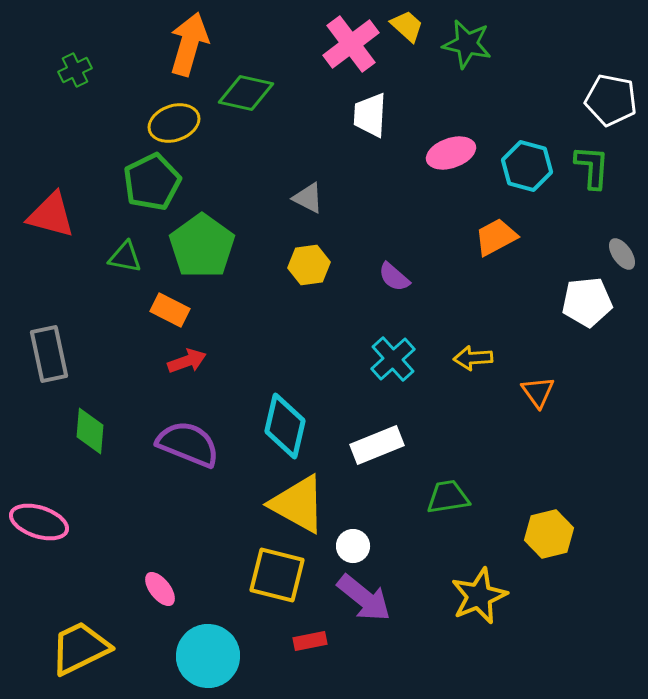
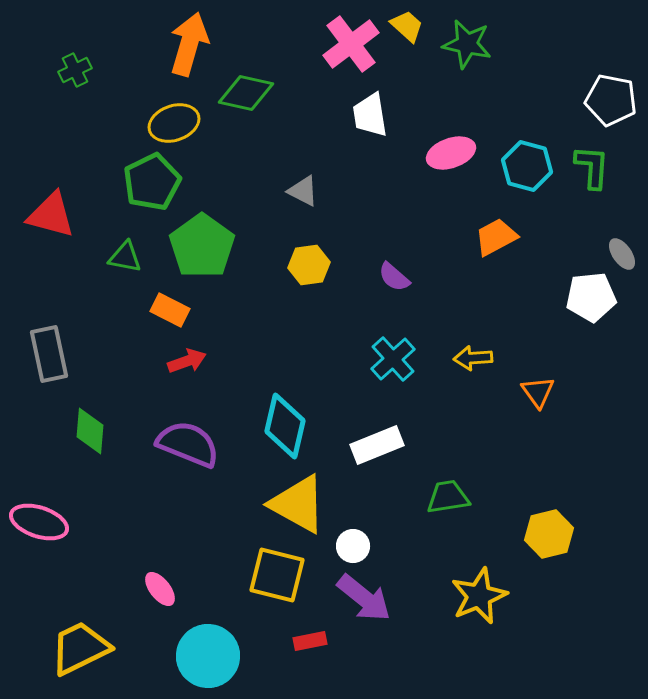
white trapezoid at (370, 115): rotated 12 degrees counterclockwise
gray triangle at (308, 198): moved 5 px left, 7 px up
white pentagon at (587, 302): moved 4 px right, 5 px up
